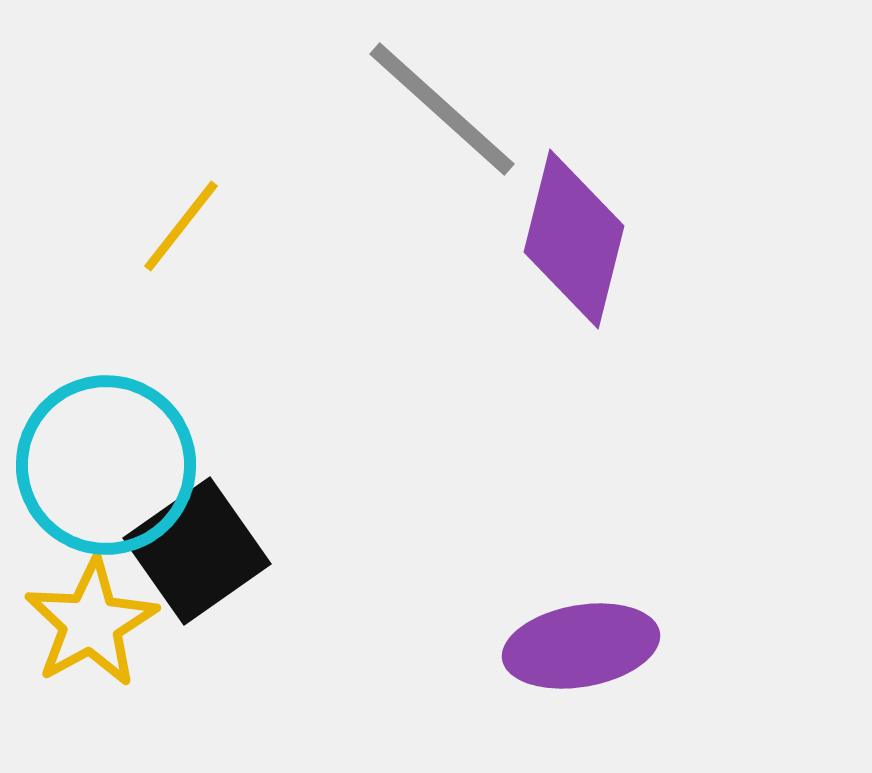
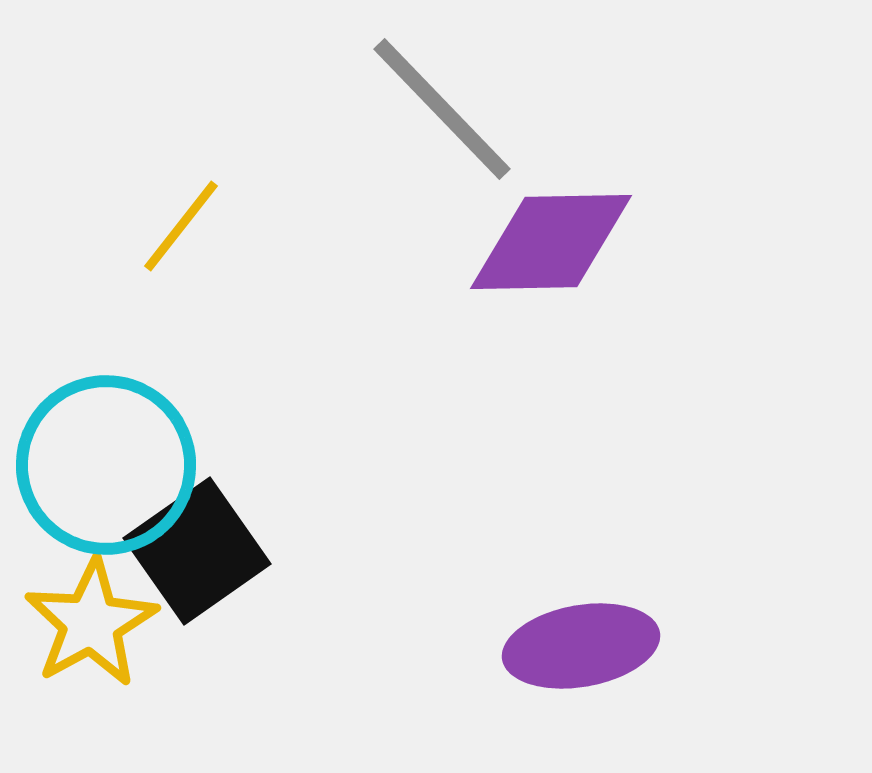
gray line: rotated 4 degrees clockwise
purple diamond: moved 23 px left, 3 px down; rotated 75 degrees clockwise
